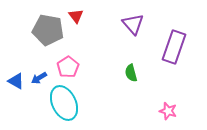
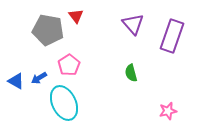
purple rectangle: moved 2 px left, 11 px up
pink pentagon: moved 1 px right, 2 px up
pink star: rotated 30 degrees counterclockwise
